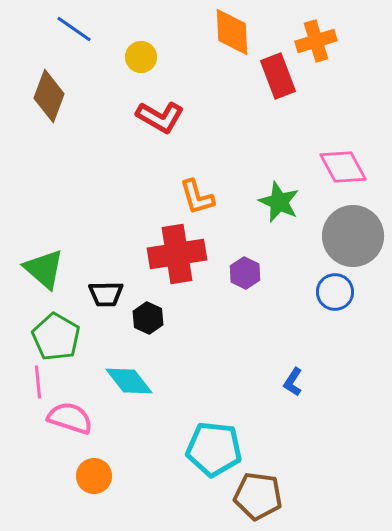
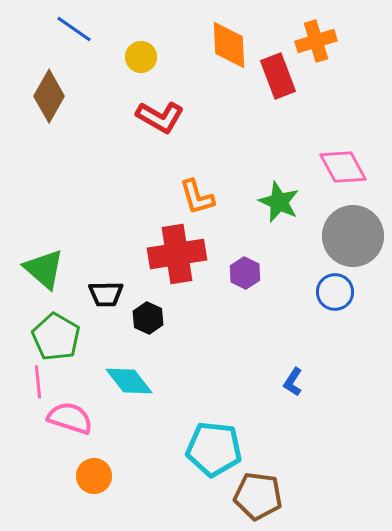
orange diamond: moved 3 px left, 13 px down
brown diamond: rotated 9 degrees clockwise
